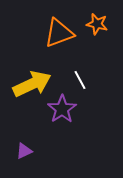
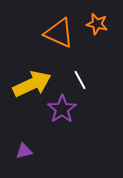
orange triangle: rotated 44 degrees clockwise
purple triangle: rotated 12 degrees clockwise
